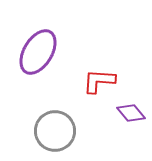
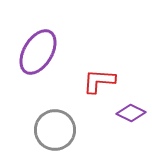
purple diamond: rotated 24 degrees counterclockwise
gray circle: moved 1 px up
